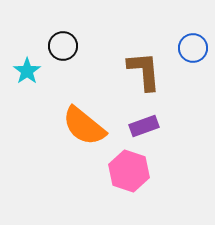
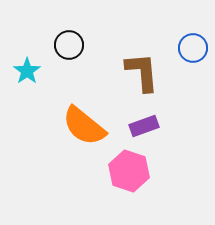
black circle: moved 6 px right, 1 px up
brown L-shape: moved 2 px left, 1 px down
